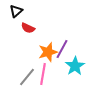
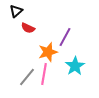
purple line: moved 3 px right, 12 px up
pink line: moved 1 px right
